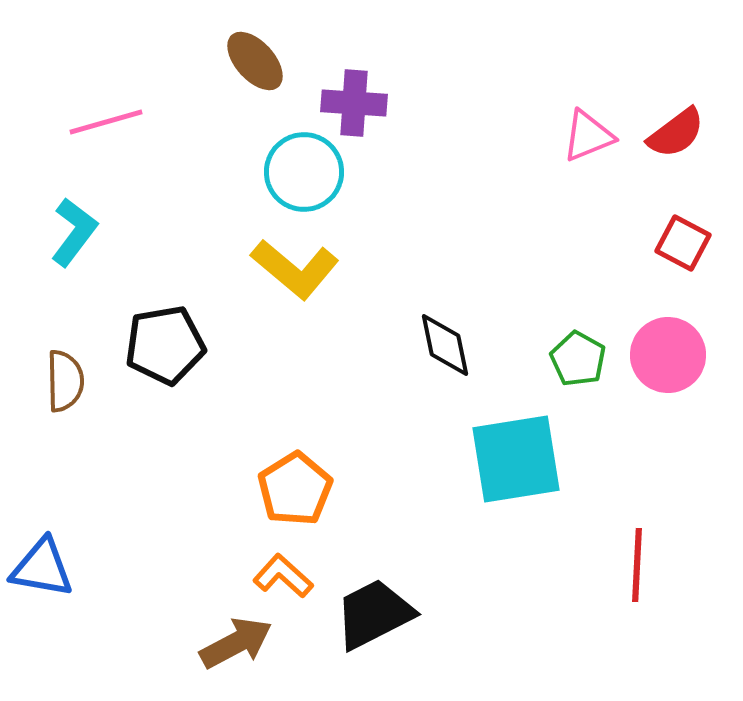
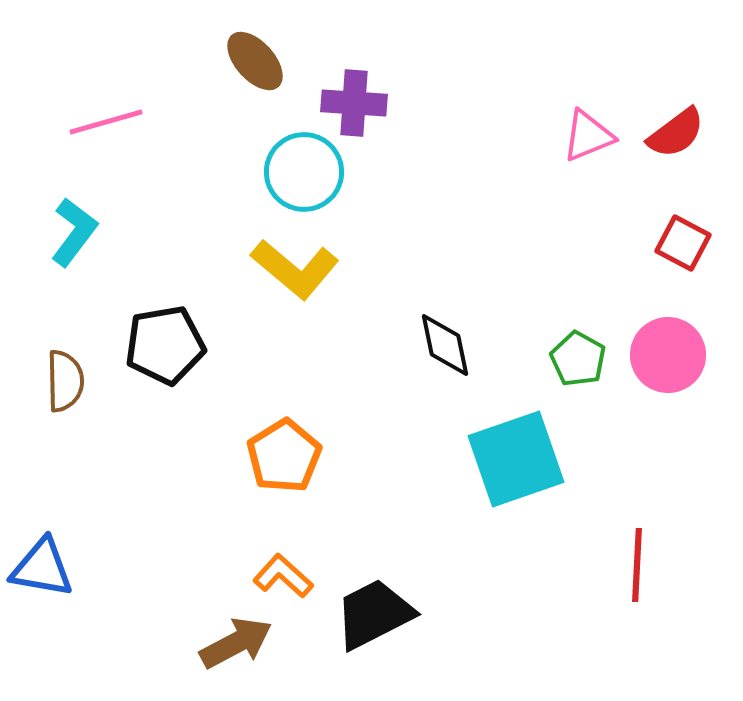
cyan square: rotated 10 degrees counterclockwise
orange pentagon: moved 11 px left, 33 px up
